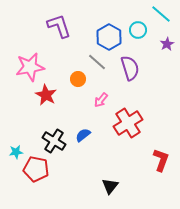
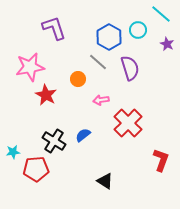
purple L-shape: moved 5 px left, 2 px down
purple star: rotated 16 degrees counterclockwise
gray line: moved 1 px right
pink arrow: rotated 42 degrees clockwise
red cross: rotated 12 degrees counterclockwise
cyan star: moved 3 px left
red pentagon: rotated 15 degrees counterclockwise
black triangle: moved 5 px left, 5 px up; rotated 36 degrees counterclockwise
